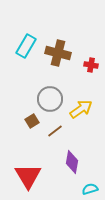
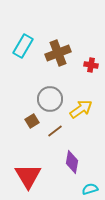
cyan rectangle: moved 3 px left
brown cross: rotated 35 degrees counterclockwise
